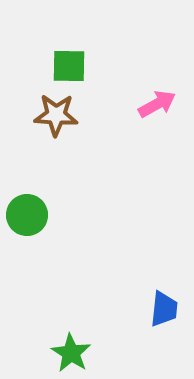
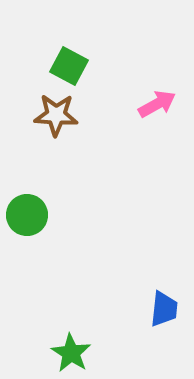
green square: rotated 27 degrees clockwise
